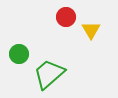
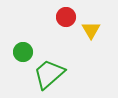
green circle: moved 4 px right, 2 px up
